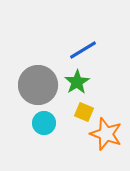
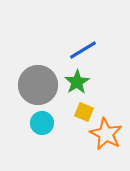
cyan circle: moved 2 px left
orange star: rotated 8 degrees clockwise
